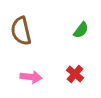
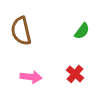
green semicircle: moved 1 px right, 1 px down
